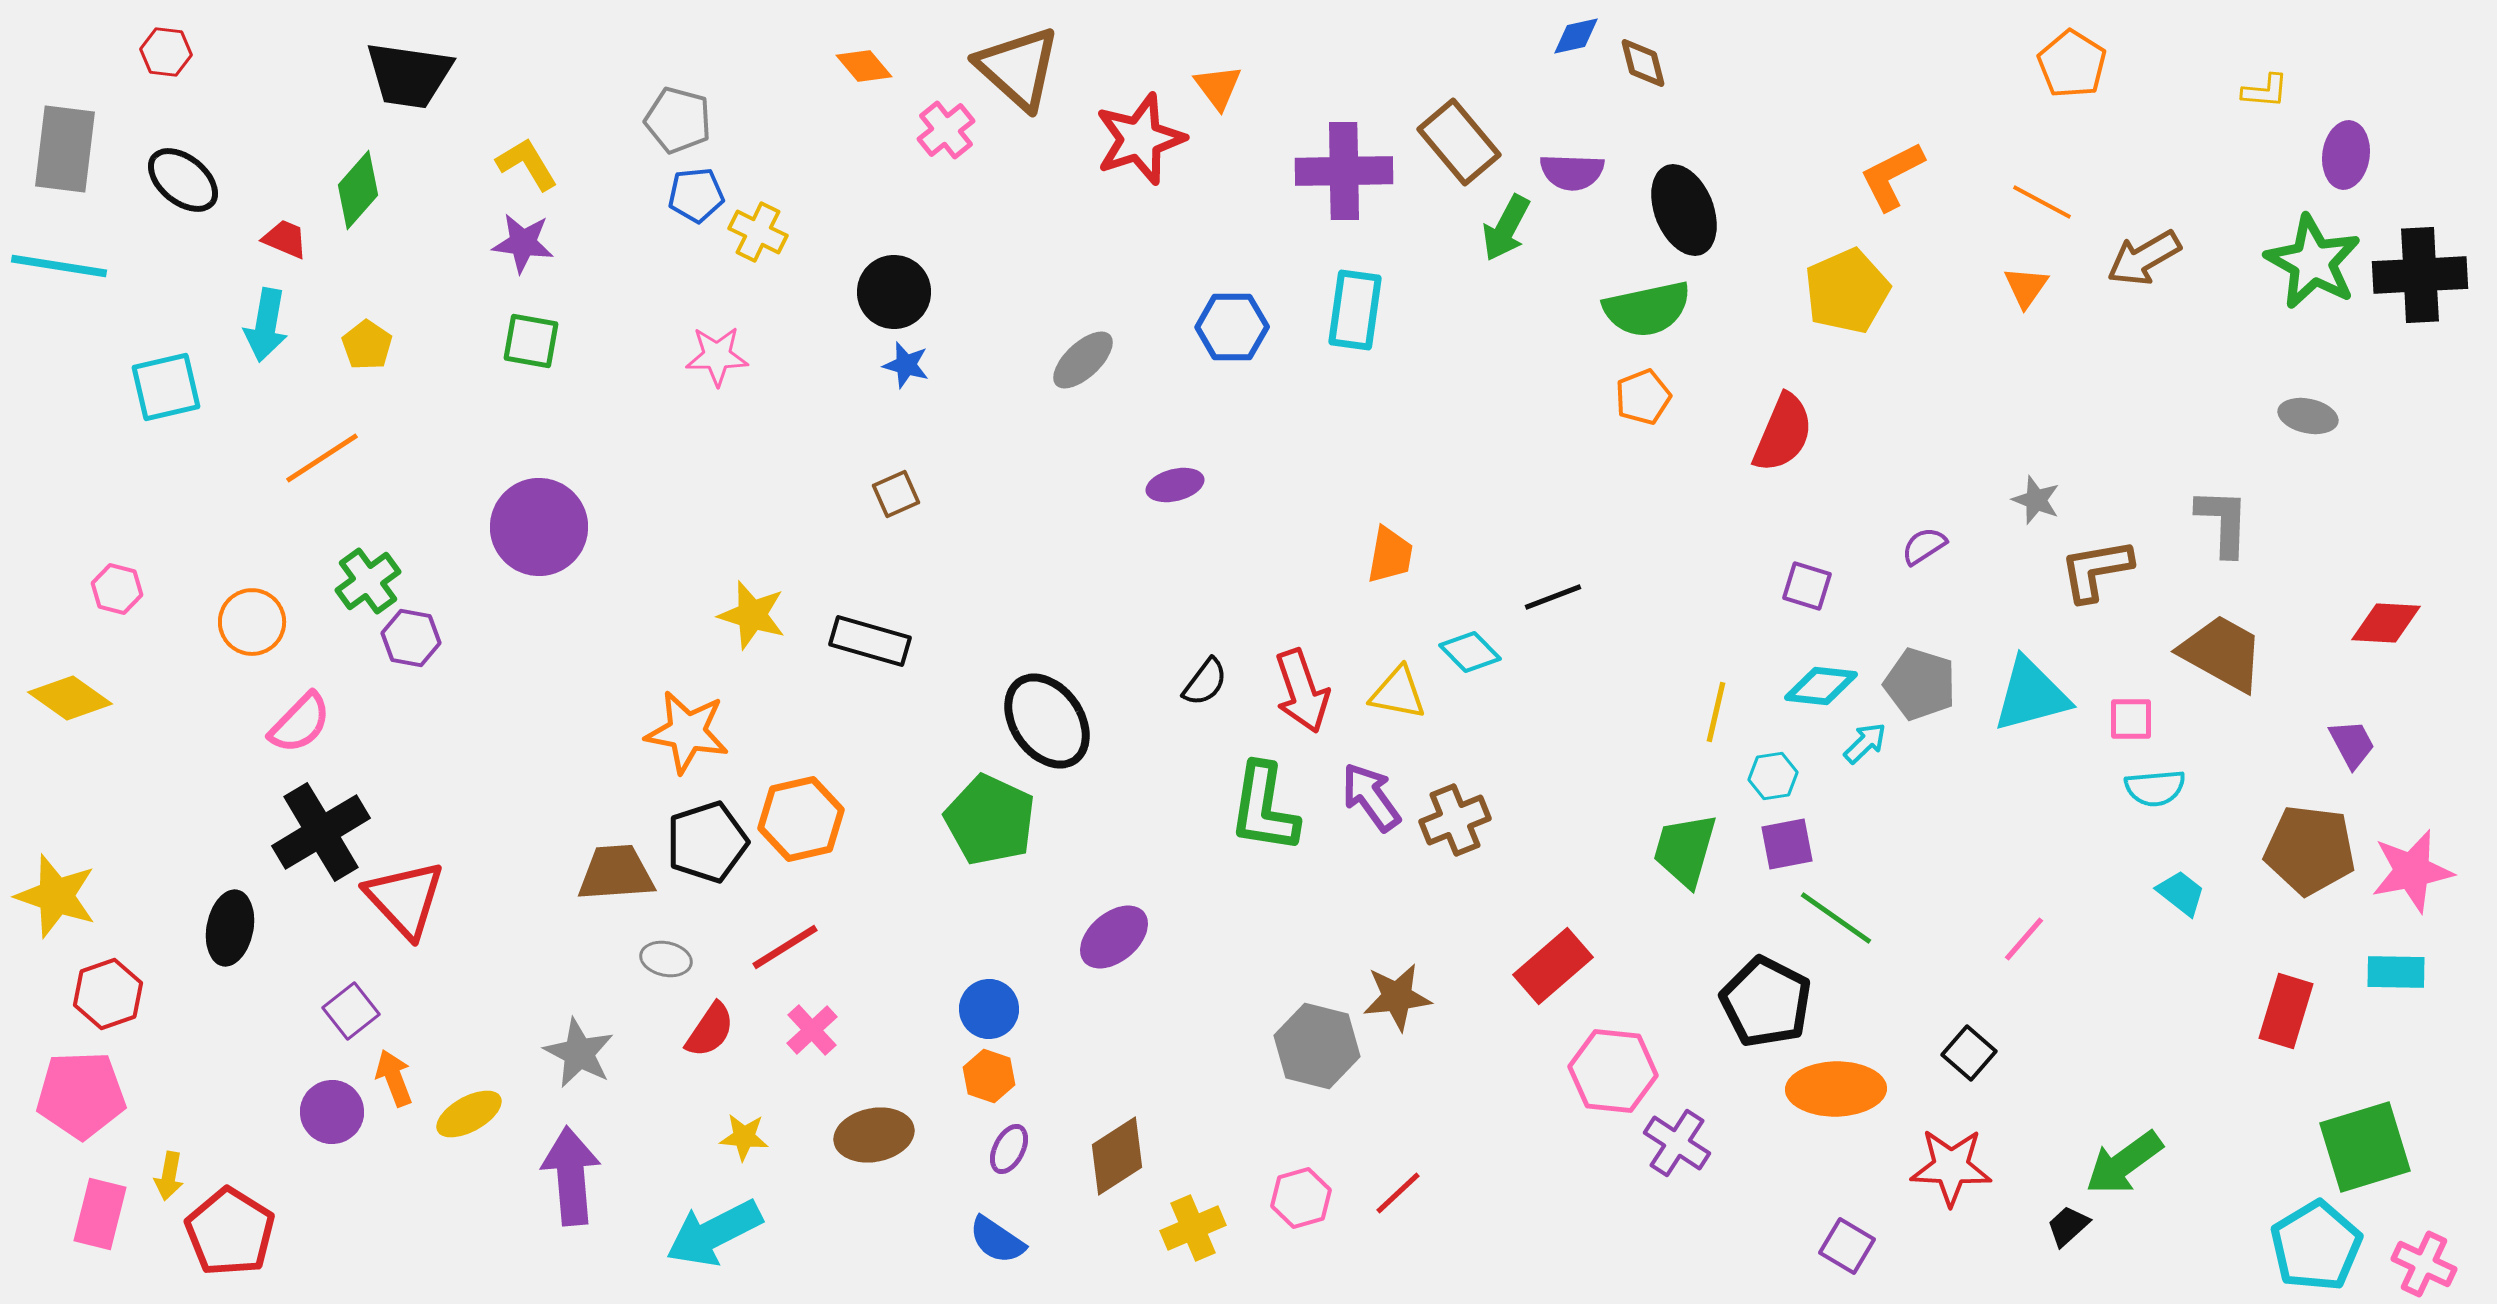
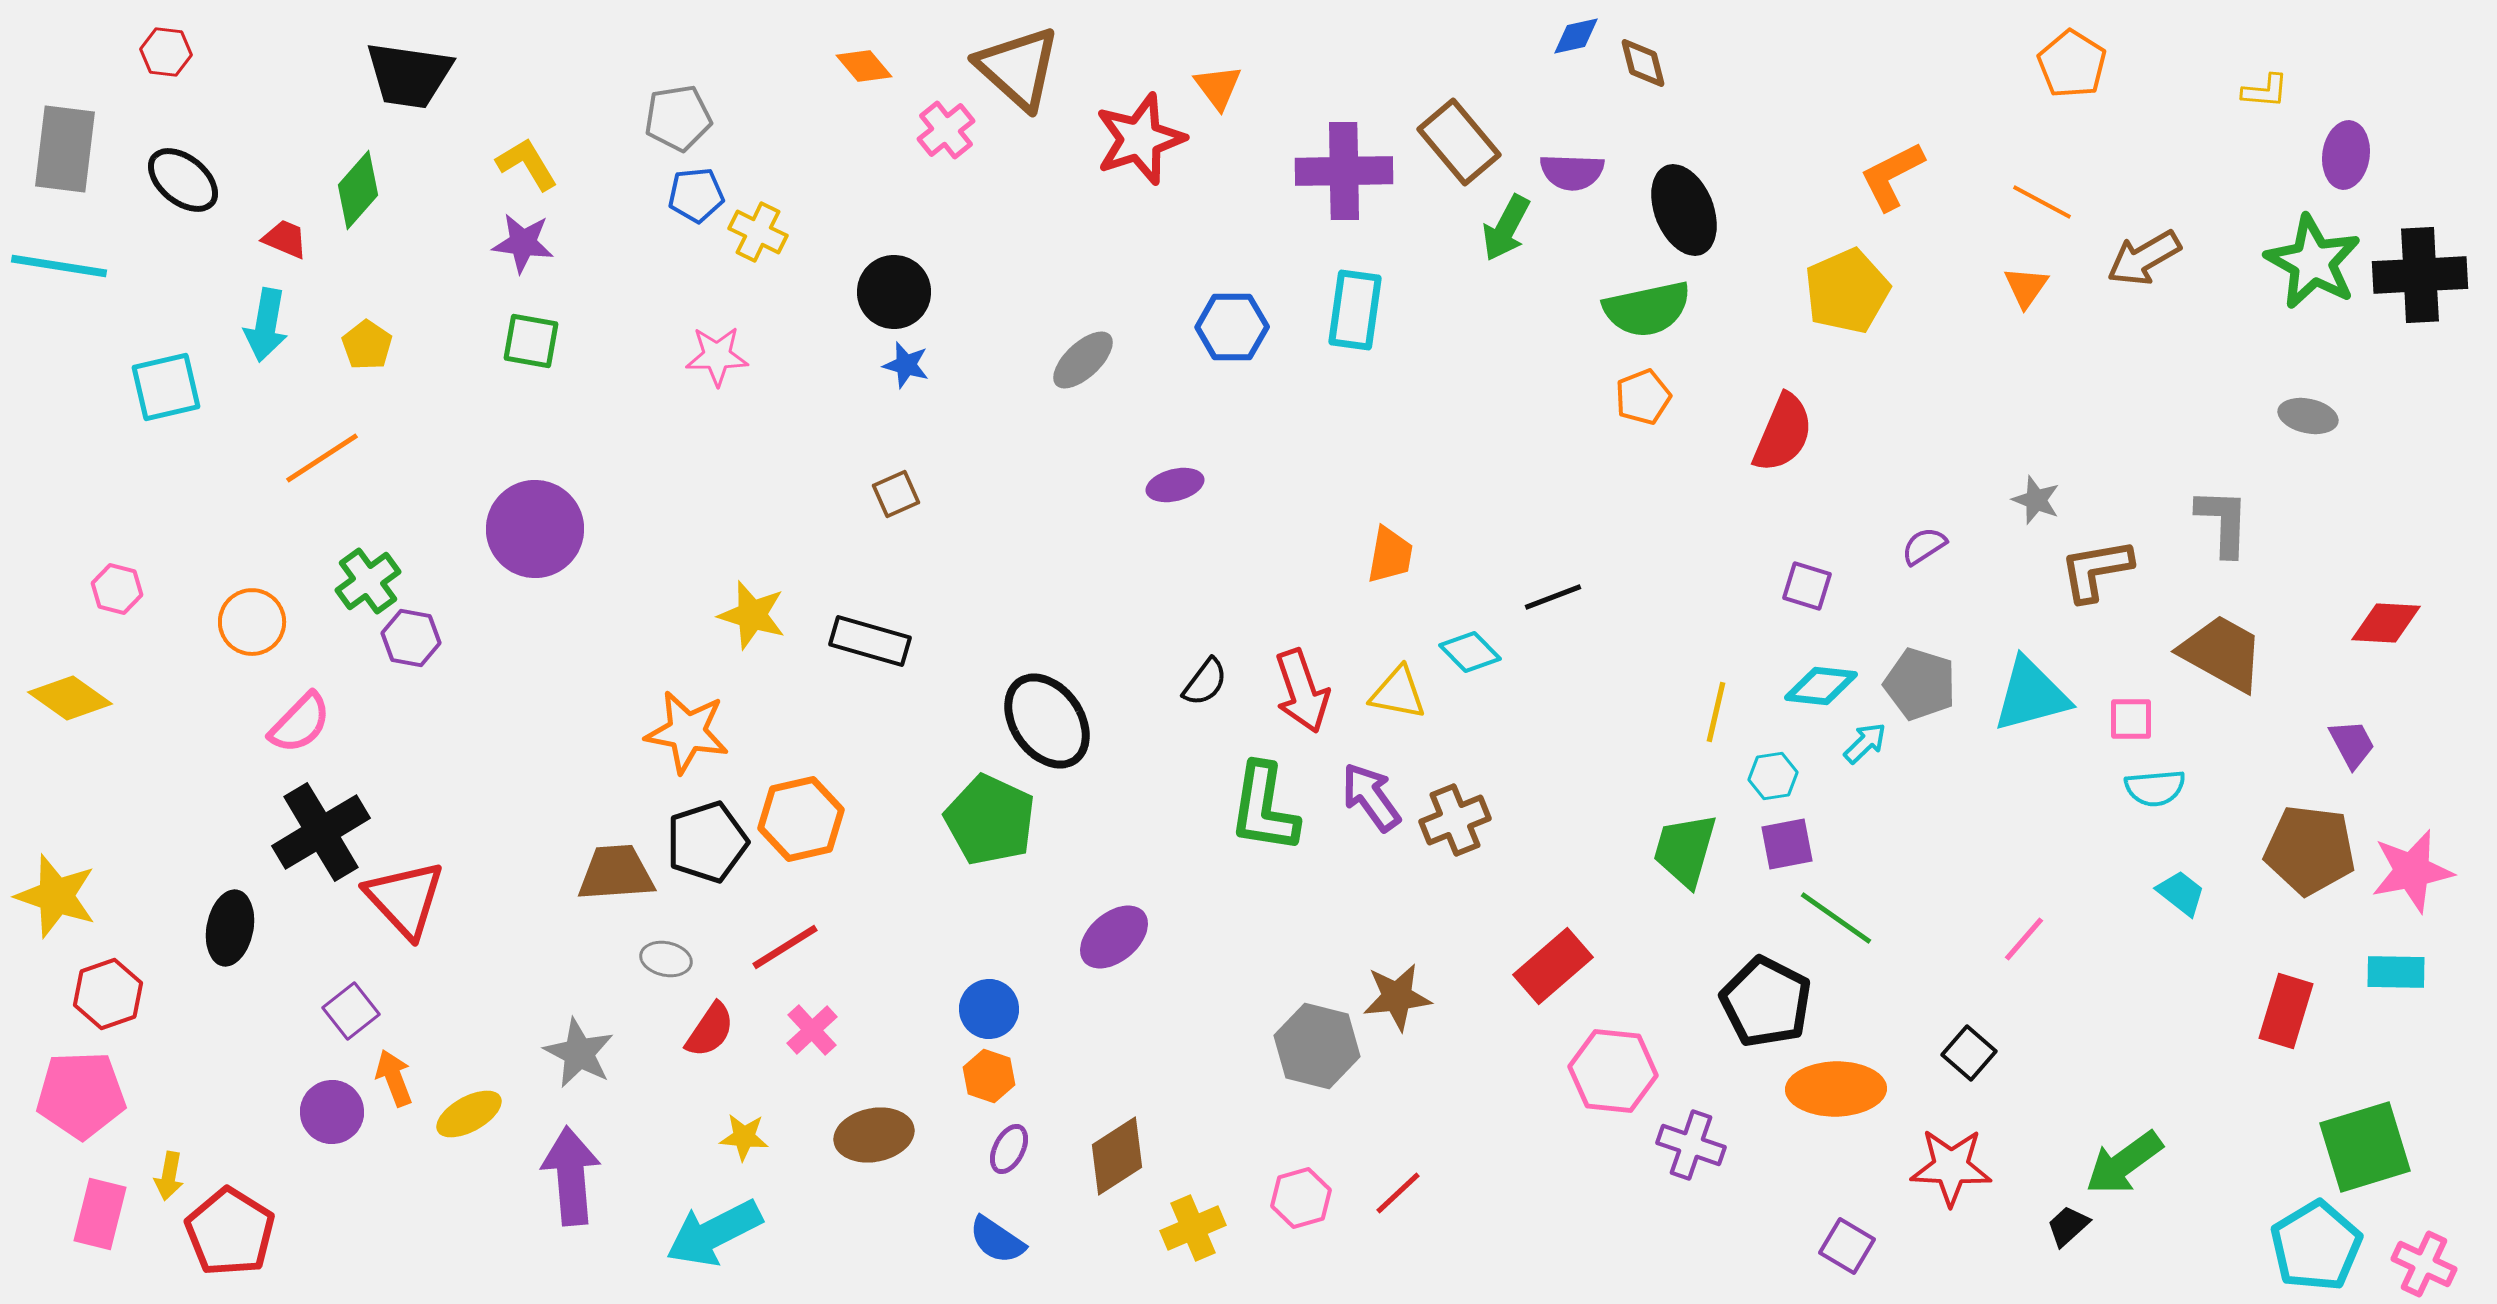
gray pentagon at (678, 120): moved 2 px up; rotated 24 degrees counterclockwise
purple circle at (539, 527): moved 4 px left, 2 px down
purple cross at (1677, 1143): moved 14 px right, 2 px down; rotated 14 degrees counterclockwise
